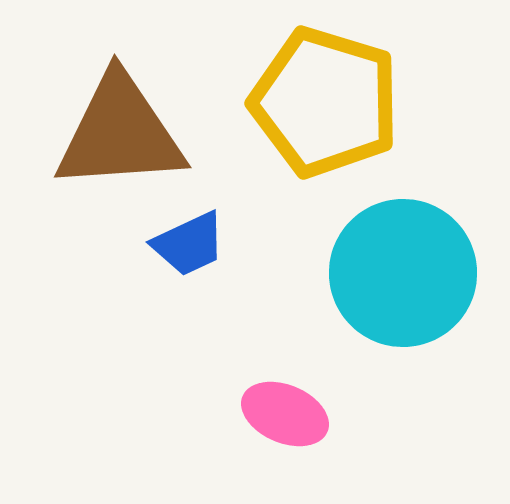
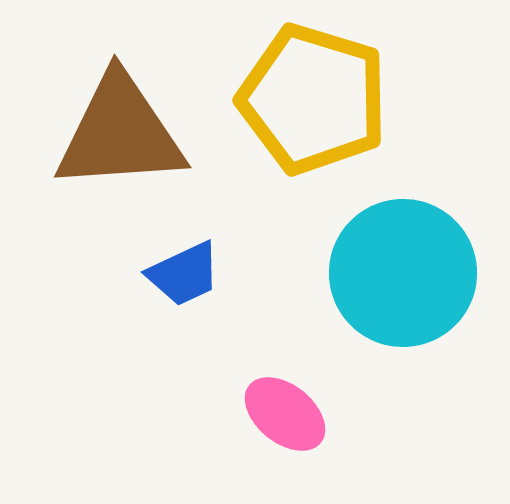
yellow pentagon: moved 12 px left, 3 px up
blue trapezoid: moved 5 px left, 30 px down
pink ellipse: rotated 16 degrees clockwise
